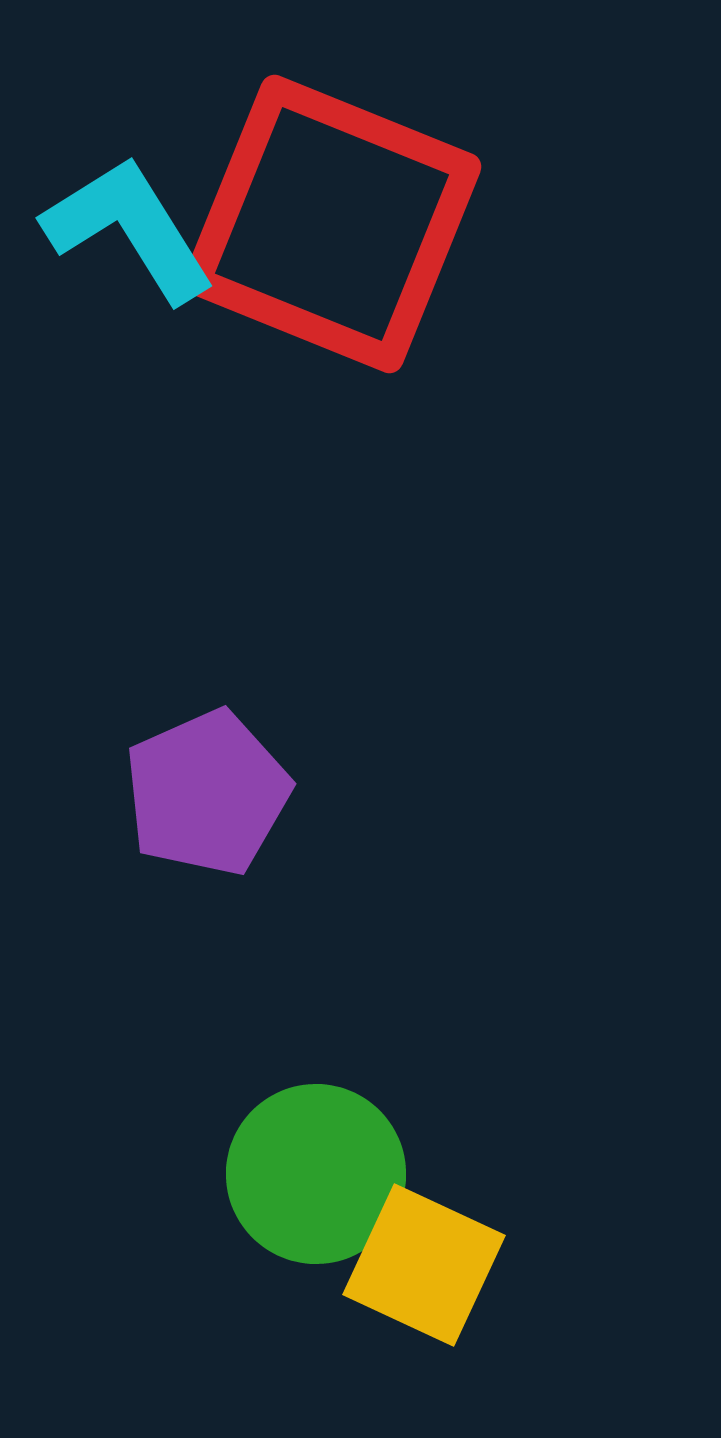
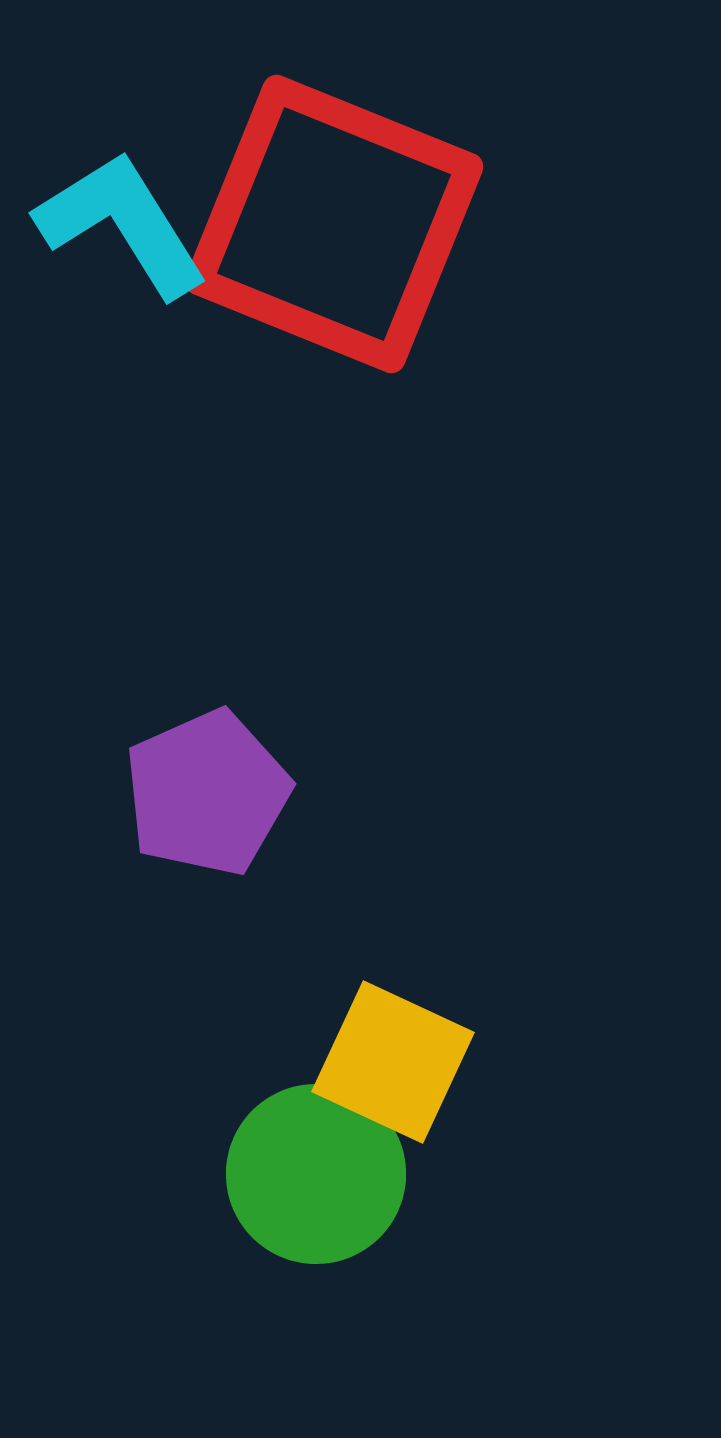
red square: moved 2 px right
cyan L-shape: moved 7 px left, 5 px up
yellow square: moved 31 px left, 203 px up
